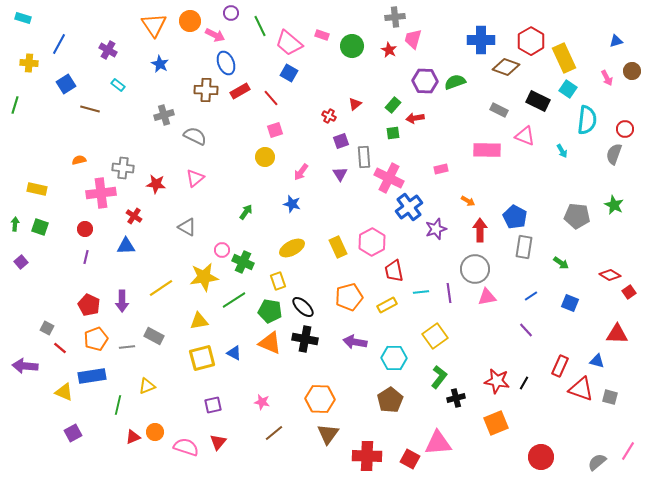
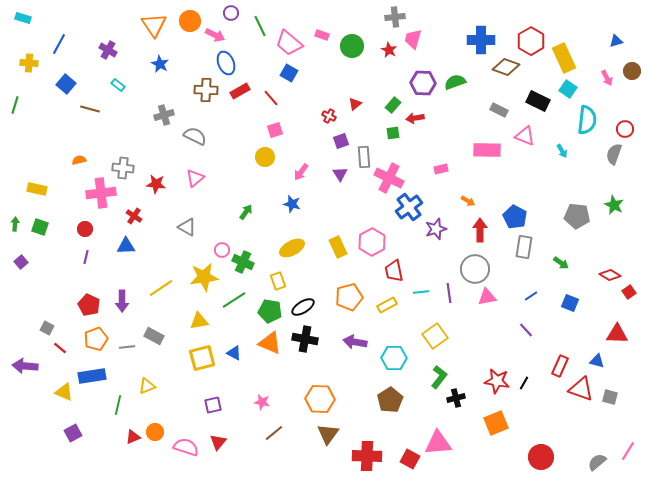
purple hexagon at (425, 81): moved 2 px left, 2 px down
blue square at (66, 84): rotated 18 degrees counterclockwise
black ellipse at (303, 307): rotated 75 degrees counterclockwise
